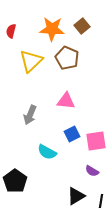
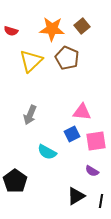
red semicircle: rotated 88 degrees counterclockwise
pink triangle: moved 16 px right, 11 px down
